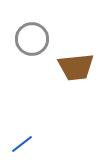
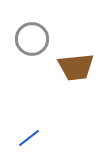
blue line: moved 7 px right, 6 px up
